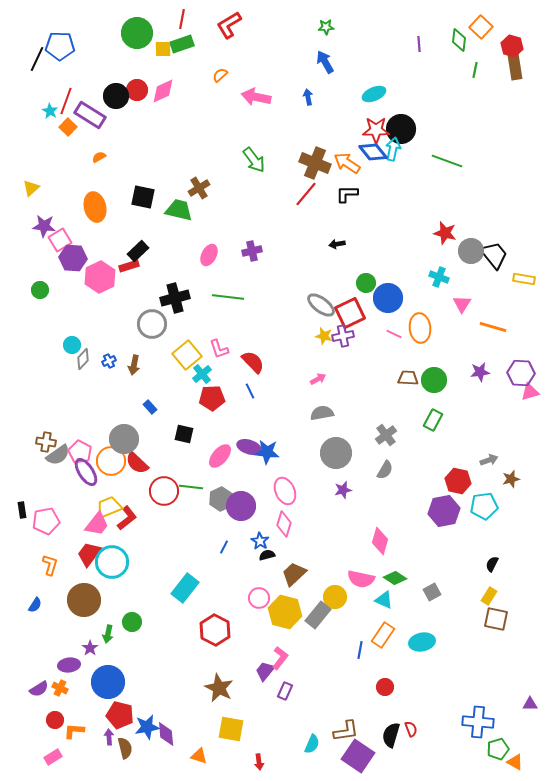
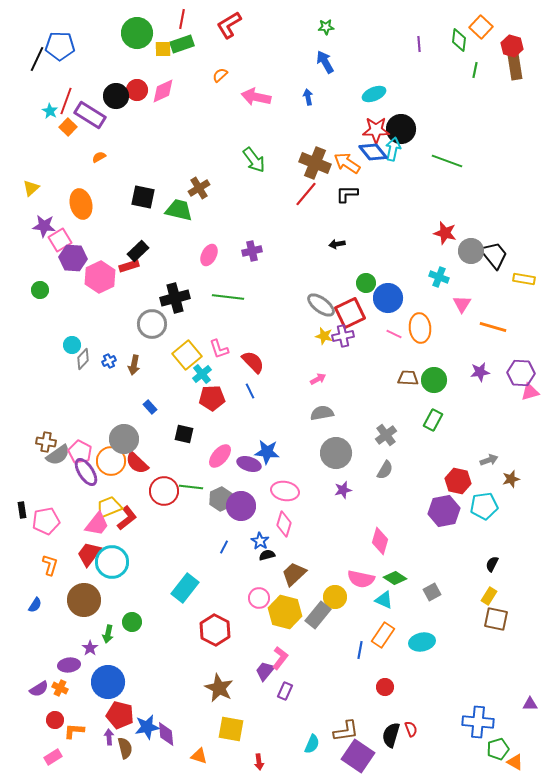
orange ellipse at (95, 207): moved 14 px left, 3 px up
purple ellipse at (249, 447): moved 17 px down
pink ellipse at (285, 491): rotated 56 degrees counterclockwise
